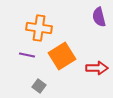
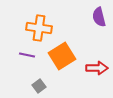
gray square: rotated 16 degrees clockwise
